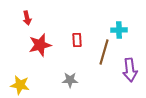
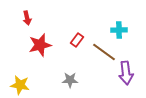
red rectangle: rotated 40 degrees clockwise
brown line: rotated 70 degrees counterclockwise
purple arrow: moved 4 px left, 3 px down
